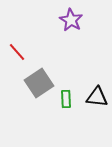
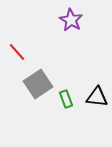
gray square: moved 1 px left, 1 px down
green rectangle: rotated 18 degrees counterclockwise
